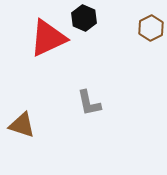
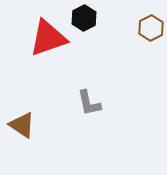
black hexagon: rotated 10 degrees clockwise
red triangle: rotated 6 degrees clockwise
brown triangle: rotated 16 degrees clockwise
